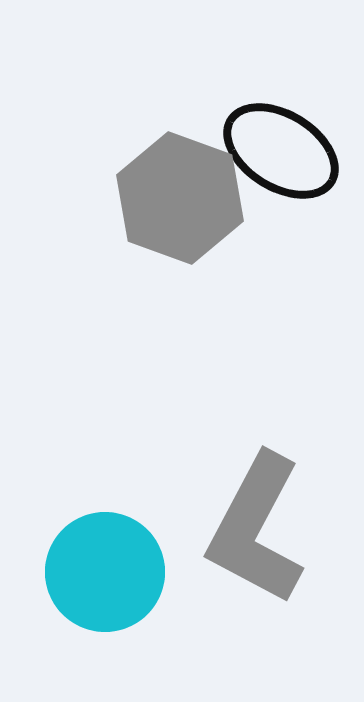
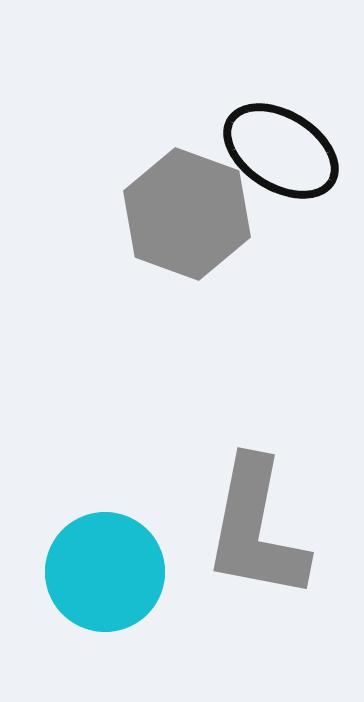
gray hexagon: moved 7 px right, 16 px down
gray L-shape: rotated 17 degrees counterclockwise
